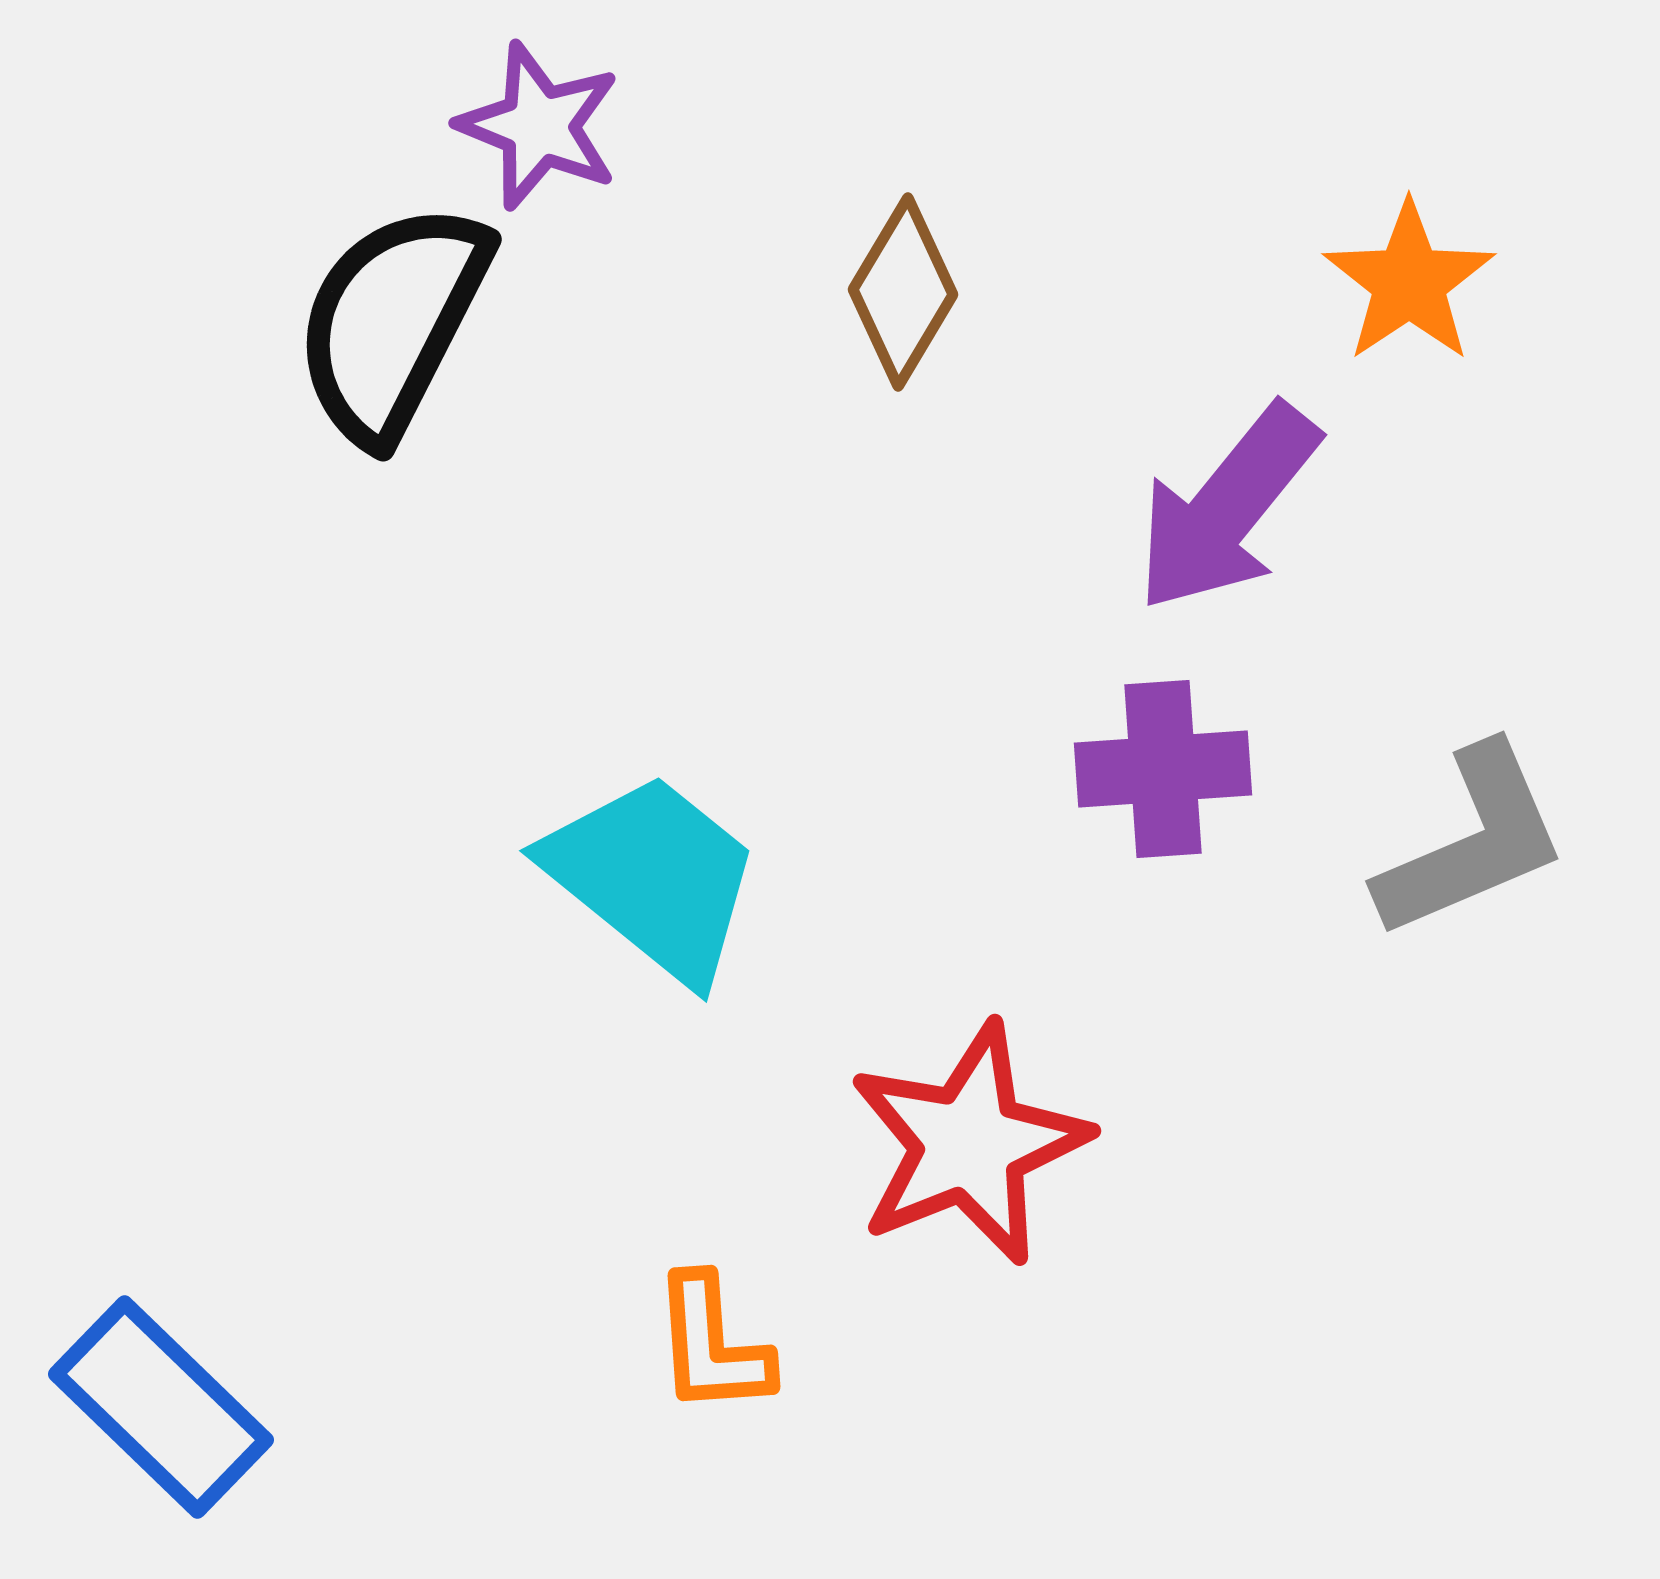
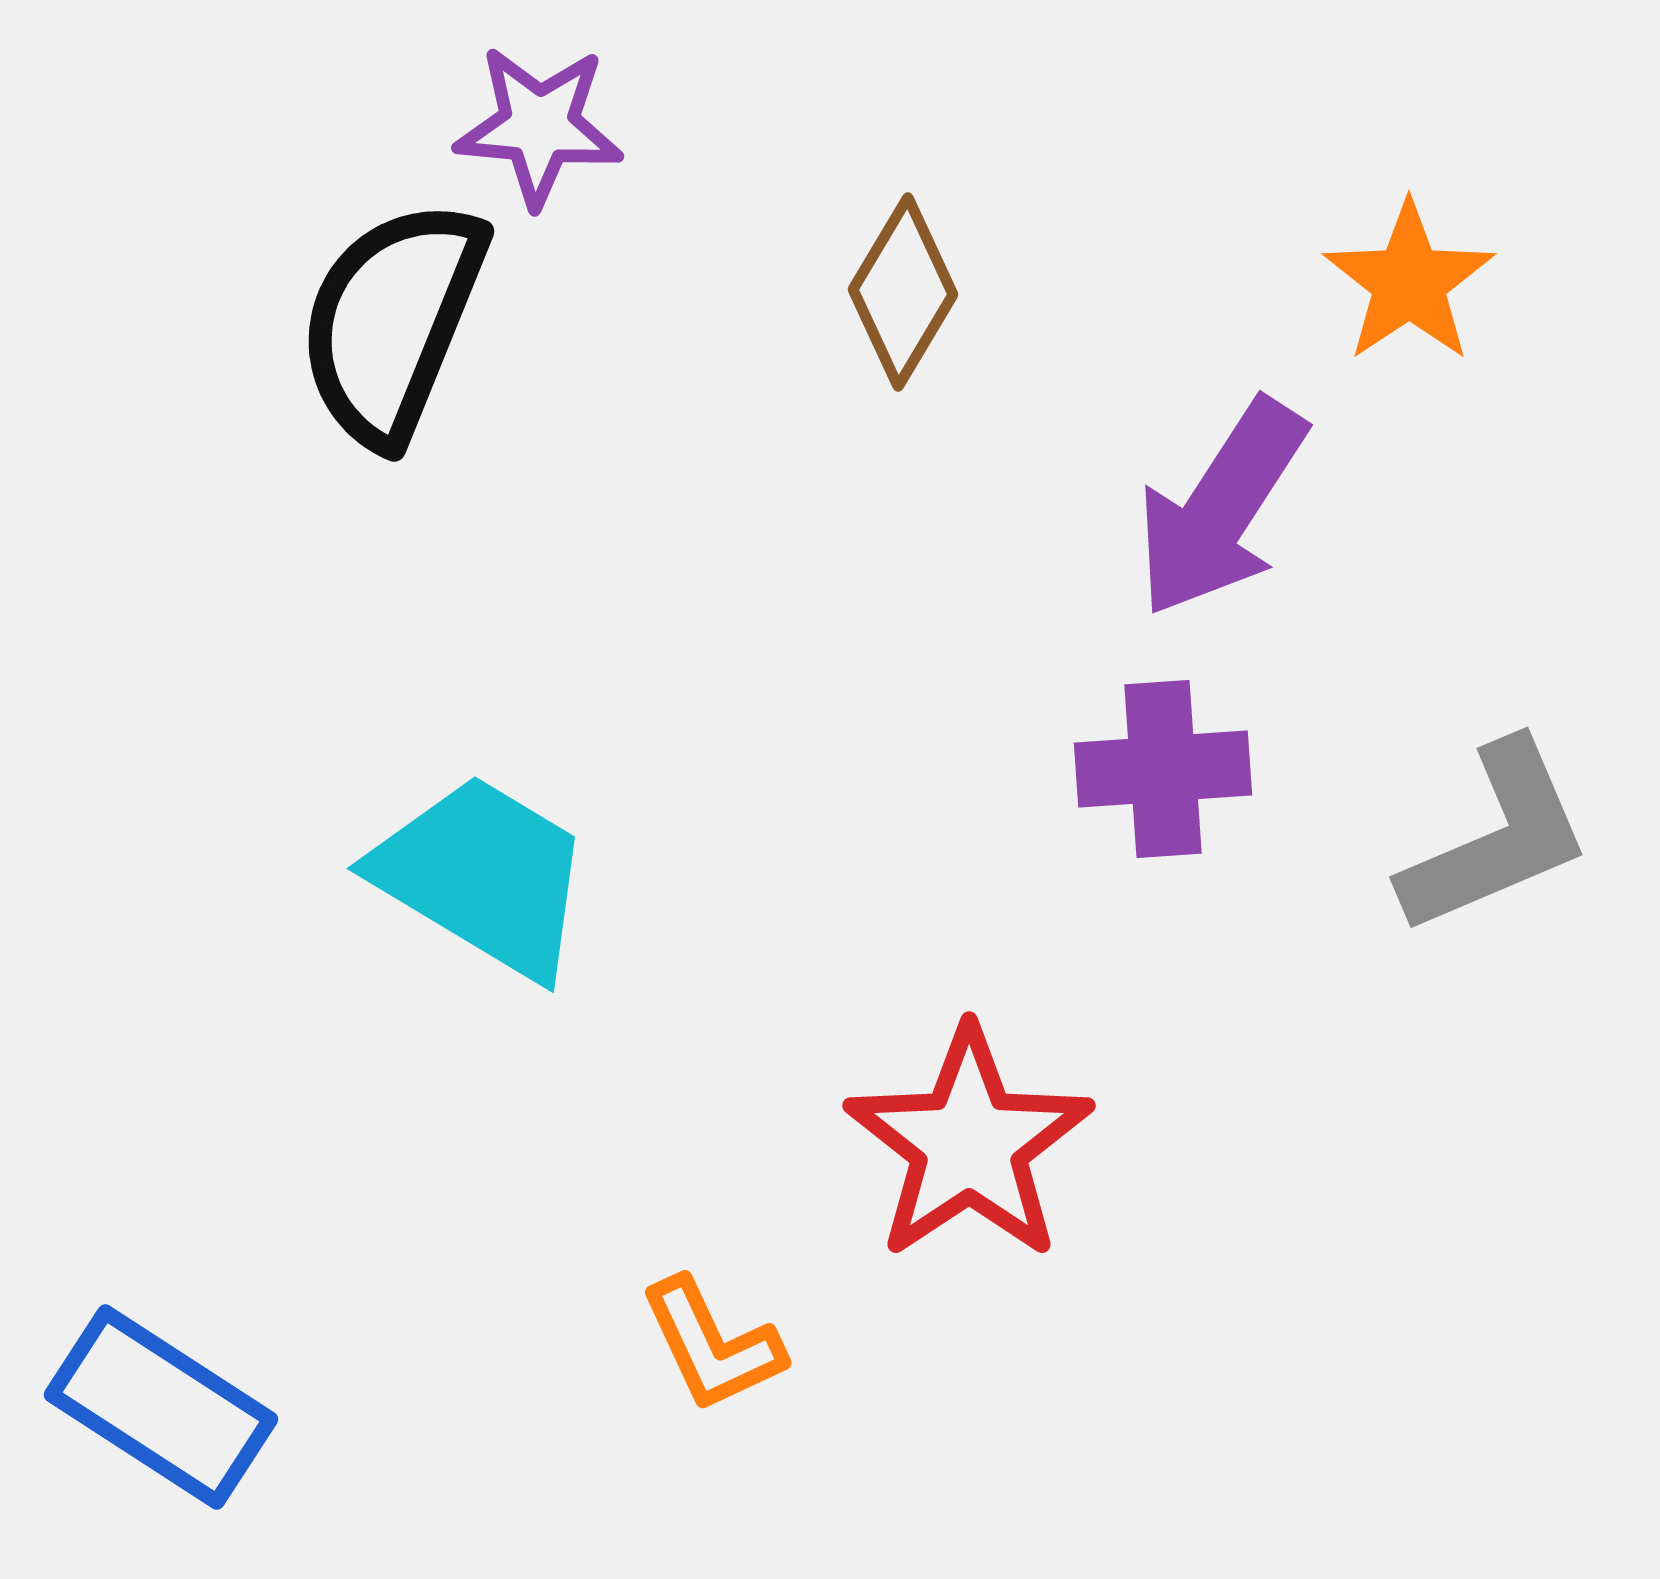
purple star: rotated 17 degrees counterclockwise
black semicircle: rotated 5 degrees counterclockwise
purple arrow: moved 6 px left; rotated 6 degrees counterclockwise
gray L-shape: moved 24 px right, 4 px up
cyan trapezoid: moved 170 px left, 1 px up; rotated 8 degrees counterclockwise
red star: rotated 12 degrees counterclockwise
orange L-shape: rotated 21 degrees counterclockwise
blue rectangle: rotated 11 degrees counterclockwise
